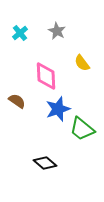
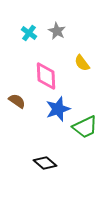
cyan cross: moved 9 px right; rotated 14 degrees counterclockwise
green trapezoid: moved 3 px right, 2 px up; rotated 64 degrees counterclockwise
